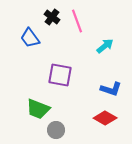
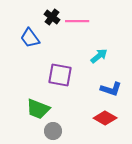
pink line: rotated 70 degrees counterclockwise
cyan arrow: moved 6 px left, 10 px down
gray circle: moved 3 px left, 1 px down
